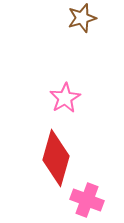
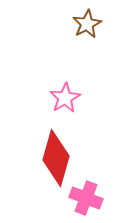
brown star: moved 5 px right, 6 px down; rotated 12 degrees counterclockwise
pink cross: moved 1 px left, 2 px up
